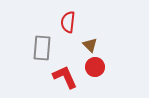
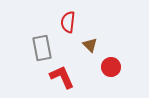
gray rectangle: rotated 15 degrees counterclockwise
red circle: moved 16 px right
red L-shape: moved 3 px left
